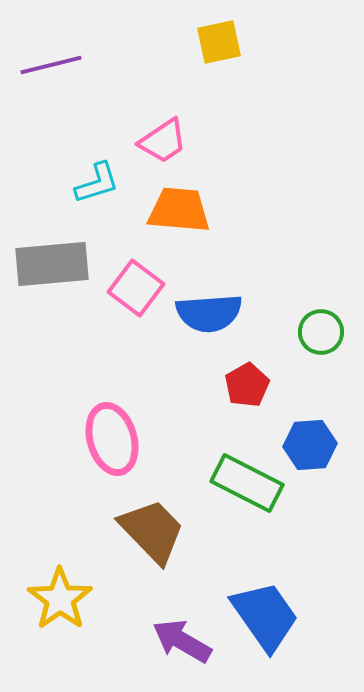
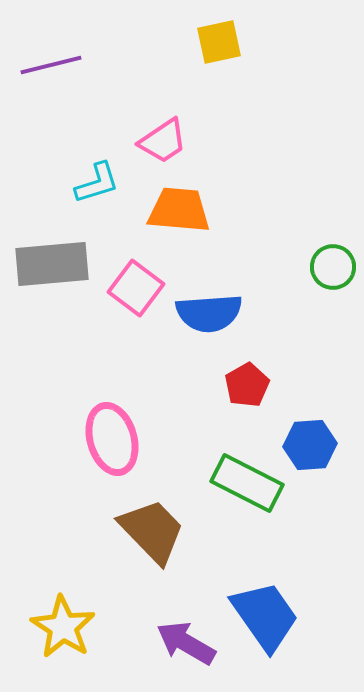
green circle: moved 12 px right, 65 px up
yellow star: moved 3 px right, 28 px down; rotated 4 degrees counterclockwise
purple arrow: moved 4 px right, 2 px down
